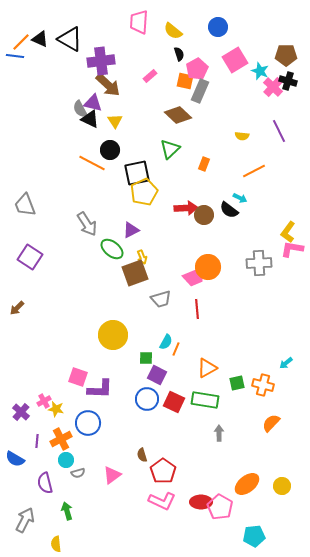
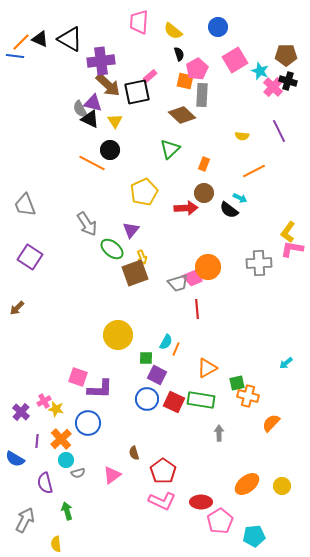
gray rectangle at (200, 91): moved 2 px right, 4 px down; rotated 20 degrees counterclockwise
brown diamond at (178, 115): moved 4 px right
black square at (137, 173): moved 81 px up
brown circle at (204, 215): moved 22 px up
purple triangle at (131, 230): rotated 24 degrees counterclockwise
gray trapezoid at (161, 299): moved 17 px right, 16 px up
yellow circle at (113, 335): moved 5 px right
orange cross at (263, 385): moved 15 px left, 11 px down
green rectangle at (205, 400): moved 4 px left
orange cross at (61, 439): rotated 15 degrees counterclockwise
brown semicircle at (142, 455): moved 8 px left, 2 px up
pink pentagon at (220, 507): moved 14 px down; rotated 10 degrees clockwise
